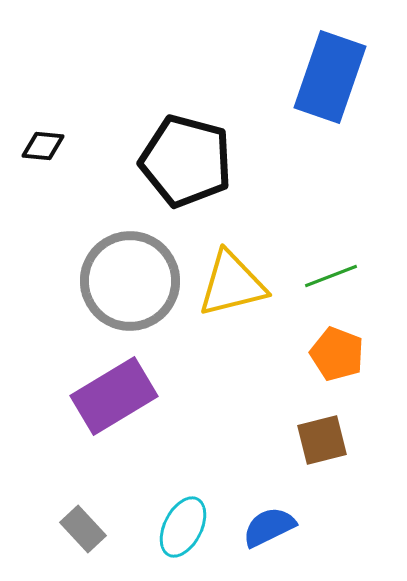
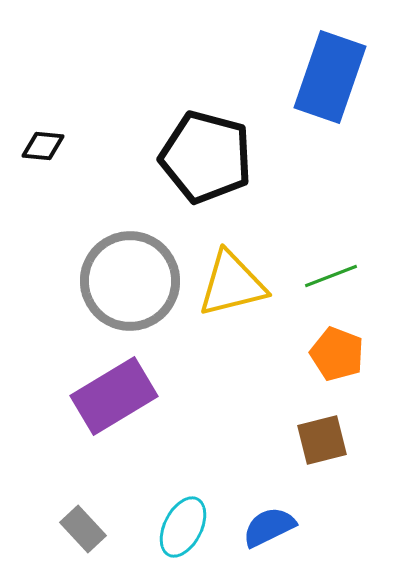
black pentagon: moved 20 px right, 4 px up
